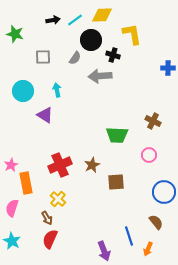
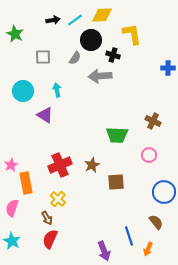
green star: rotated 12 degrees clockwise
